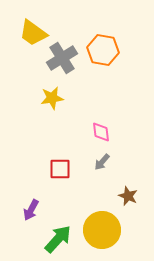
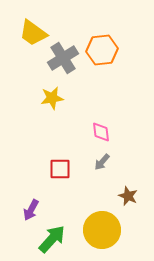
orange hexagon: moved 1 px left; rotated 16 degrees counterclockwise
gray cross: moved 1 px right
green arrow: moved 6 px left
